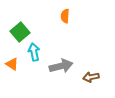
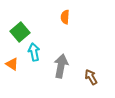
orange semicircle: moved 1 px down
gray arrow: rotated 65 degrees counterclockwise
brown arrow: rotated 70 degrees clockwise
